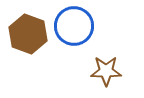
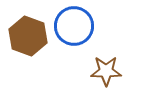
brown hexagon: moved 2 px down
